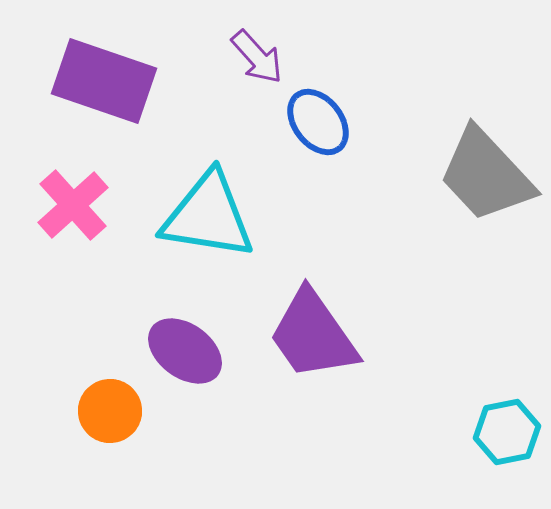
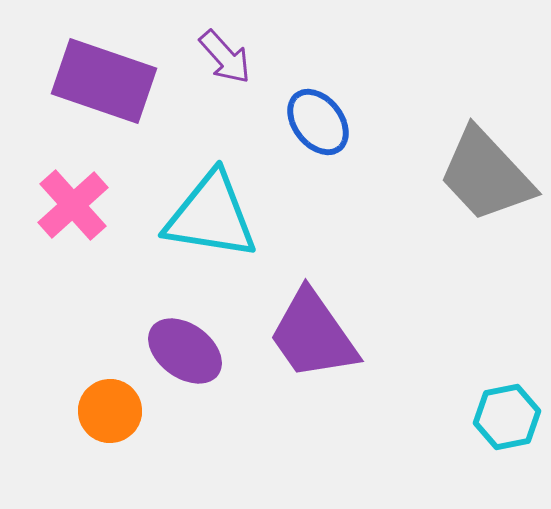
purple arrow: moved 32 px left
cyan triangle: moved 3 px right
cyan hexagon: moved 15 px up
